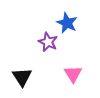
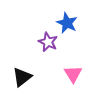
black triangle: rotated 25 degrees clockwise
